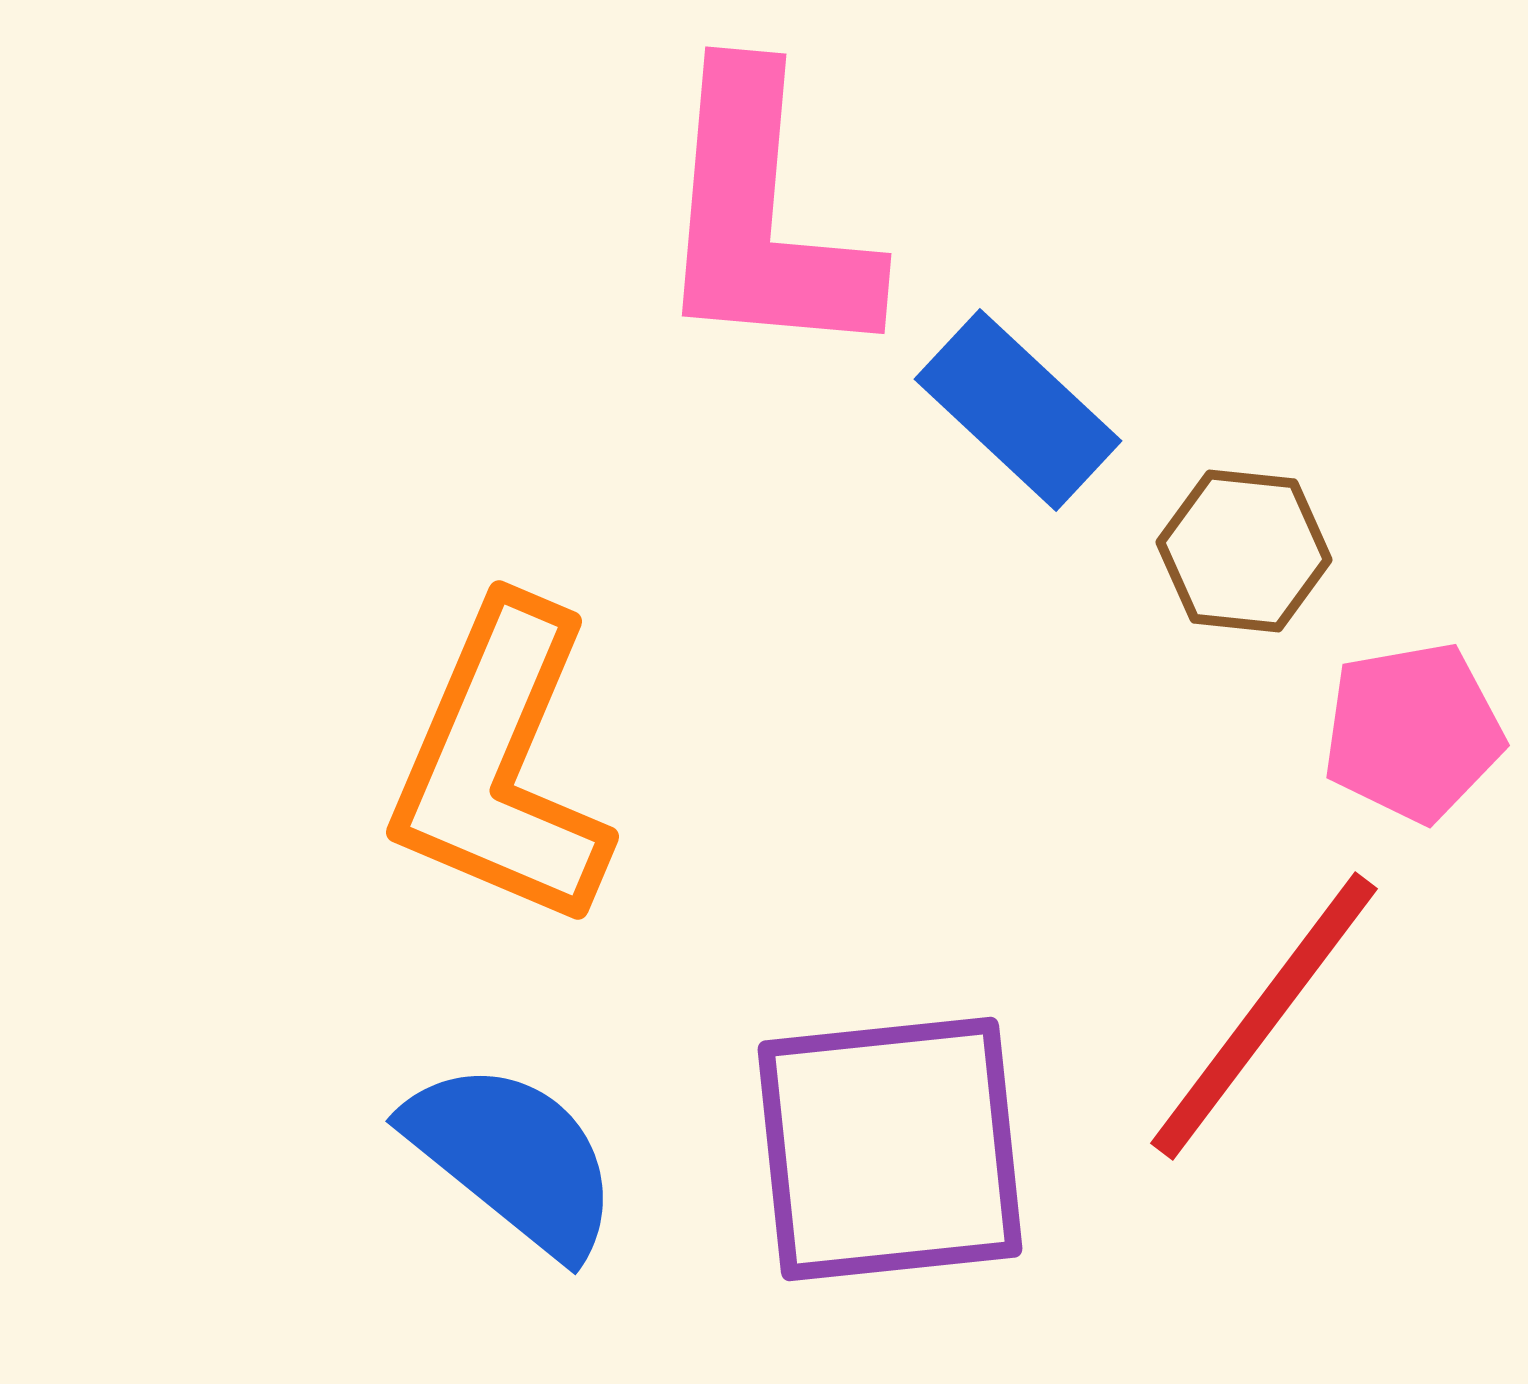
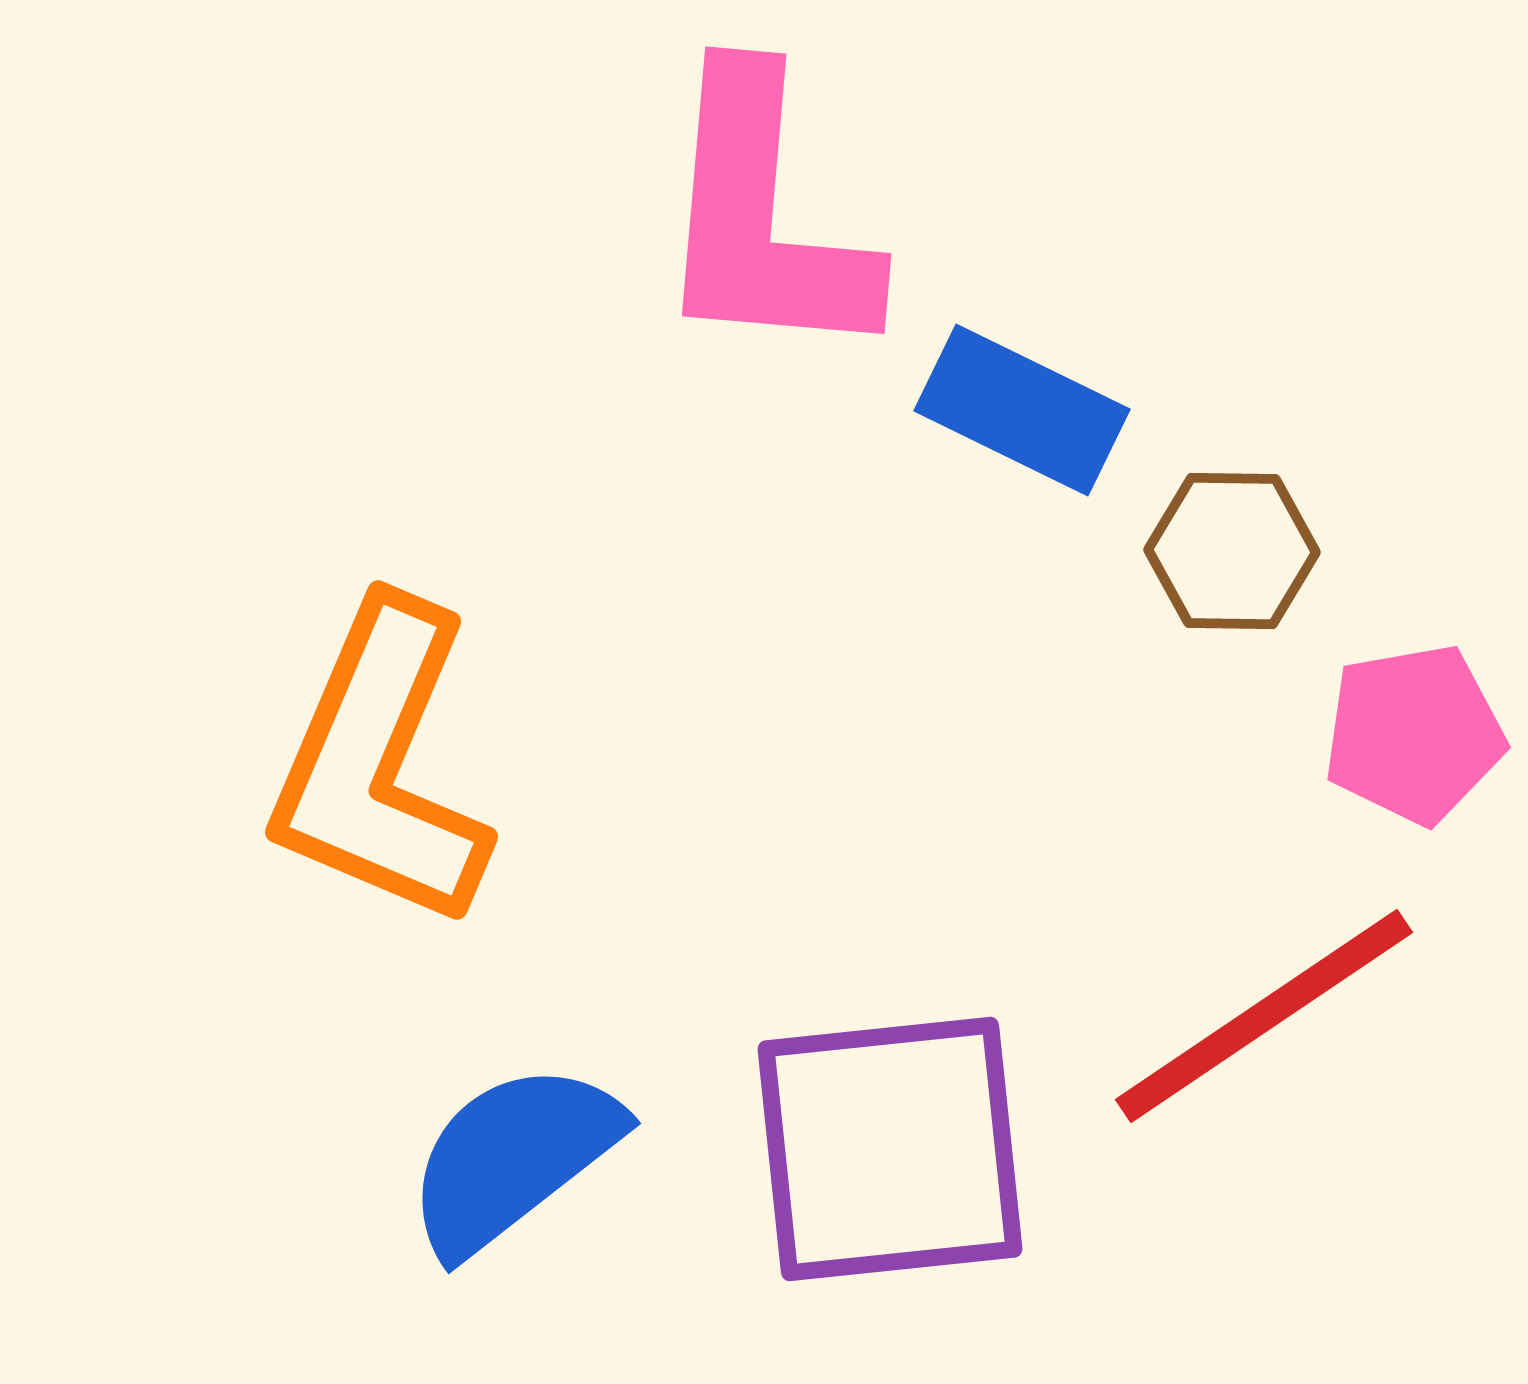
blue rectangle: moved 4 px right; rotated 17 degrees counterclockwise
brown hexagon: moved 12 px left; rotated 5 degrees counterclockwise
pink pentagon: moved 1 px right, 2 px down
orange L-shape: moved 121 px left
red line: rotated 19 degrees clockwise
blue semicircle: rotated 77 degrees counterclockwise
